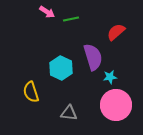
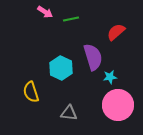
pink arrow: moved 2 px left
pink circle: moved 2 px right
